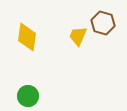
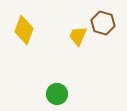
yellow diamond: moved 3 px left, 7 px up; rotated 12 degrees clockwise
green circle: moved 29 px right, 2 px up
